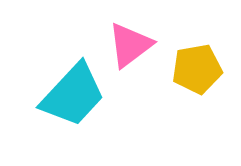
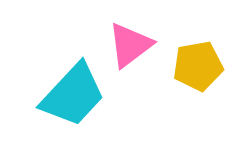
yellow pentagon: moved 1 px right, 3 px up
